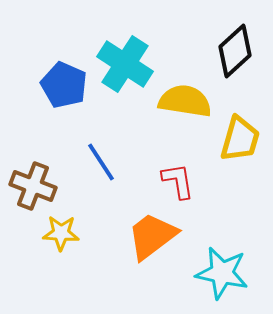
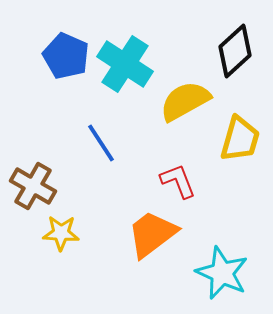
blue pentagon: moved 2 px right, 29 px up
yellow semicircle: rotated 38 degrees counterclockwise
blue line: moved 19 px up
red L-shape: rotated 12 degrees counterclockwise
brown cross: rotated 9 degrees clockwise
orange trapezoid: moved 2 px up
cyan star: rotated 12 degrees clockwise
